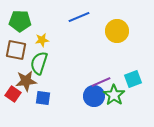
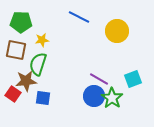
blue line: rotated 50 degrees clockwise
green pentagon: moved 1 px right, 1 px down
green semicircle: moved 1 px left, 1 px down
purple line: moved 2 px left, 3 px up; rotated 54 degrees clockwise
green star: moved 2 px left, 3 px down
